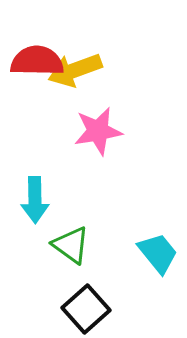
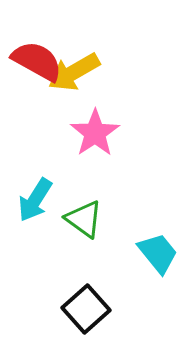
red semicircle: rotated 28 degrees clockwise
yellow arrow: moved 1 px left, 2 px down; rotated 10 degrees counterclockwise
pink star: moved 3 px left, 2 px down; rotated 24 degrees counterclockwise
cyan arrow: rotated 33 degrees clockwise
green triangle: moved 13 px right, 26 px up
